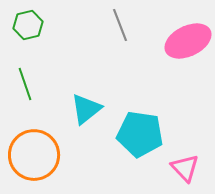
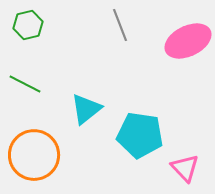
green line: rotated 44 degrees counterclockwise
cyan pentagon: moved 1 px down
